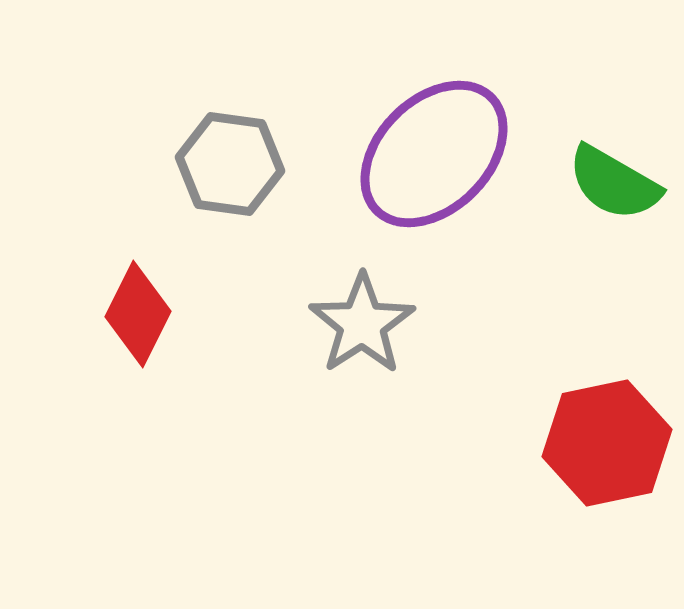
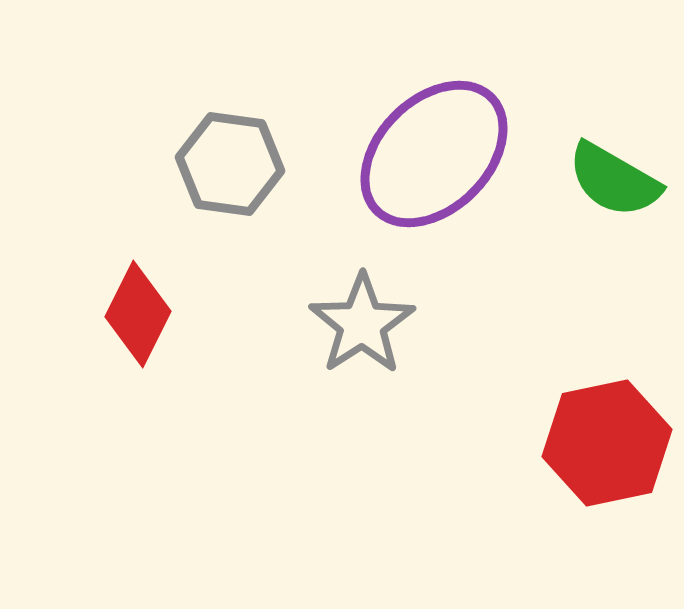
green semicircle: moved 3 px up
